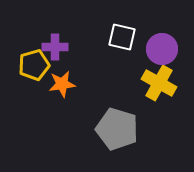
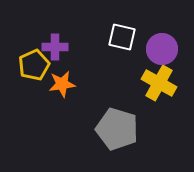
yellow pentagon: rotated 8 degrees counterclockwise
